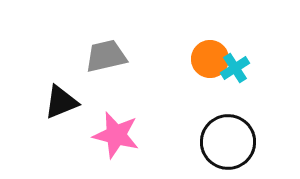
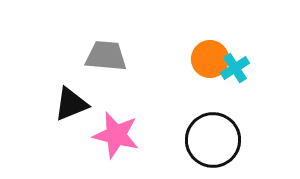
gray trapezoid: rotated 18 degrees clockwise
black triangle: moved 10 px right, 2 px down
black circle: moved 15 px left, 2 px up
